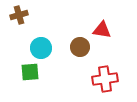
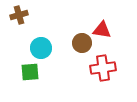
brown circle: moved 2 px right, 4 px up
red cross: moved 2 px left, 11 px up
